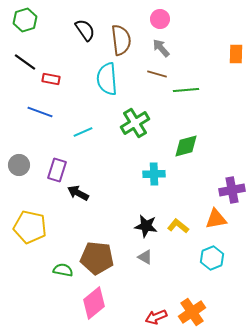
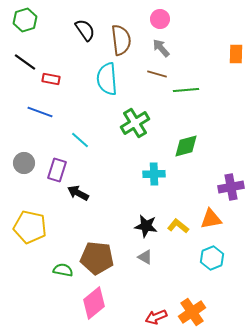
cyan line: moved 3 px left, 8 px down; rotated 66 degrees clockwise
gray circle: moved 5 px right, 2 px up
purple cross: moved 1 px left, 3 px up
orange triangle: moved 5 px left
